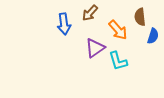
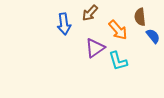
blue semicircle: rotated 56 degrees counterclockwise
